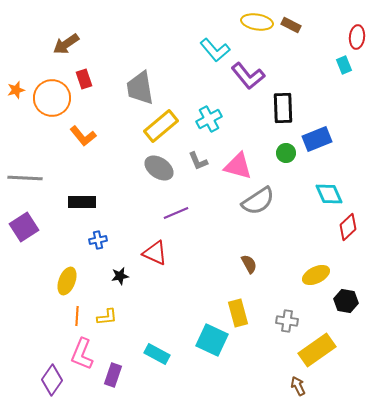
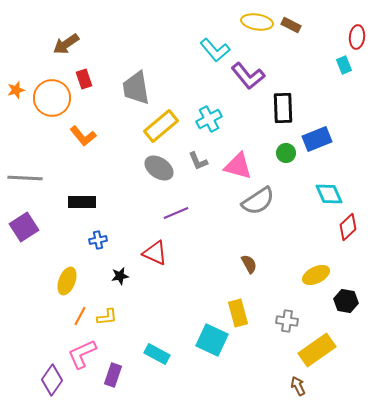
gray trapezoid at (140, 88): moved 4 px left
orange line at (77, 316): moved 3 px right; rotated 24 degrees clockwise
pink L-shape at (82, 354): rotated 44 degrees clockwise
